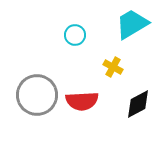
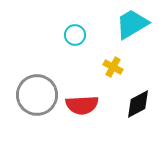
red semicircle: moved 4 px down
